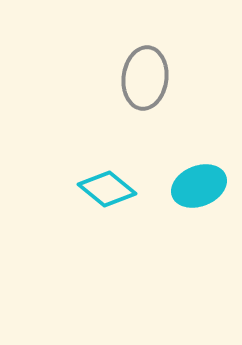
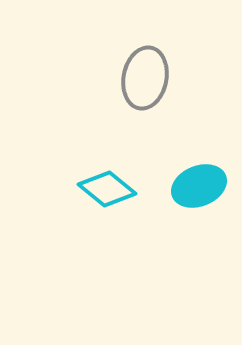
gray ellipse: rotated 4 degrees clockwise
